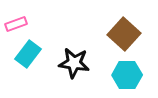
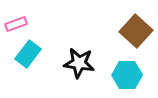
brown square: moved 12 px right, 3 px up
black star: moved 5 px right
